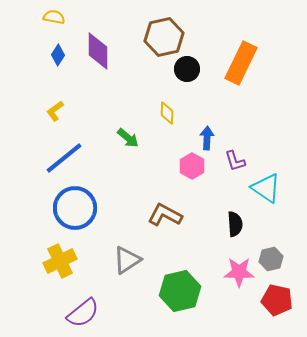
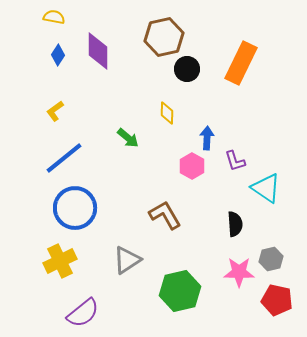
brown L-shape: rotated 32 degrees clockwise
